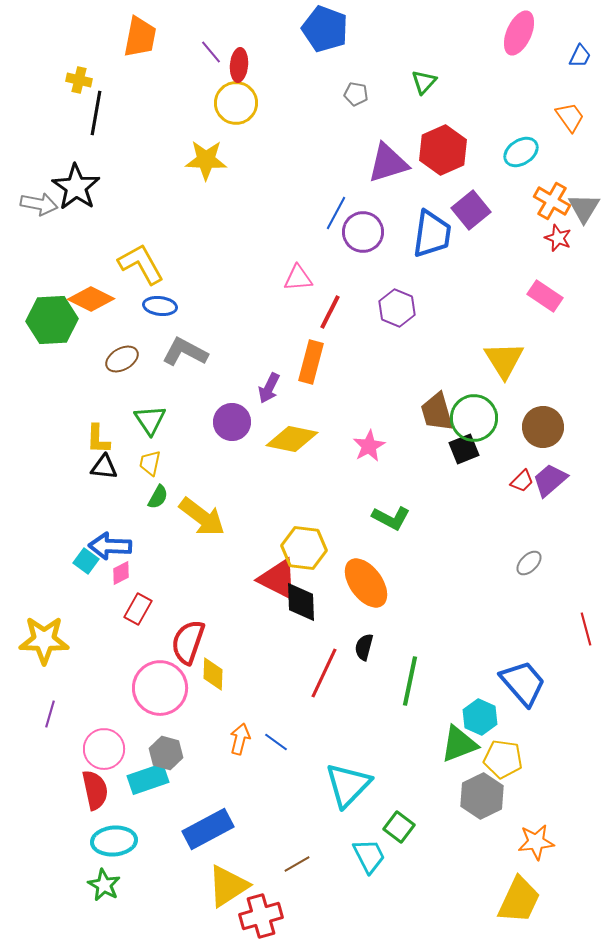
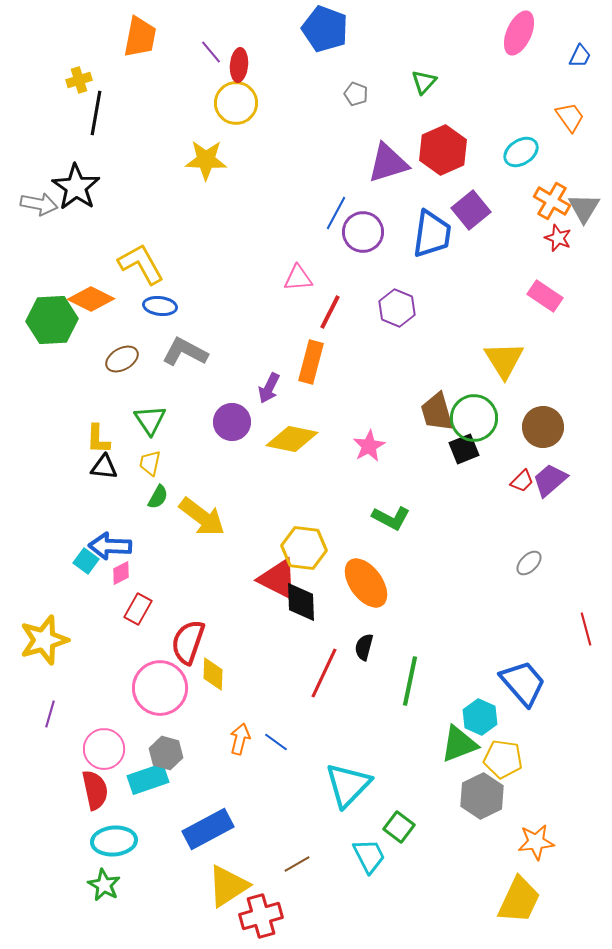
yellow cross at (79, 80): rotated 30 degrees counterclockwise
gray pentagon at (356, 94): rotated 10 degrees clockwise
yellow star at (44, 640): rotated 18 degrees counterclockwise
